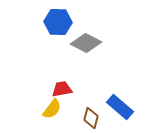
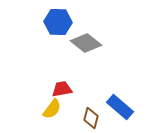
gray diamond: rotated 12 degrees clockwise
